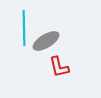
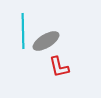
cyan line: moved 1 px left, 3 px down
